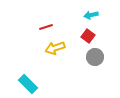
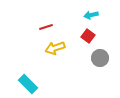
gray circle: moved 5 px right, 1 px down
